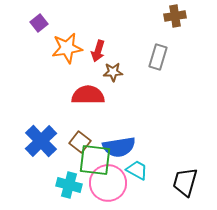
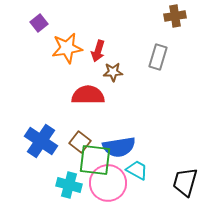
blue cross: rotated 12 degrees counterclockwise
